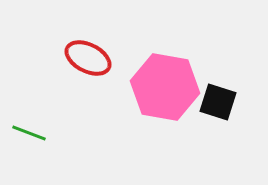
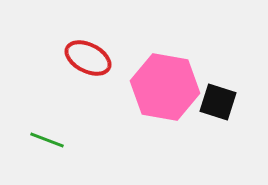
green line: moved 18 px right, 7 px down
